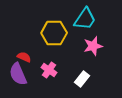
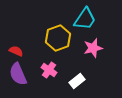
yellow hexagon: moved 4 px right, 5 px down; rotated 20 degrees counterclockwise
pink star: moved 2 px down
red semicircle: moved 8 px left, 6 px up
white rectangle: moved 5 px left, 2 px down; rotated 14 degrees clockwise
